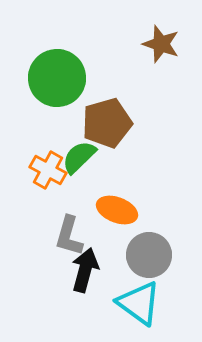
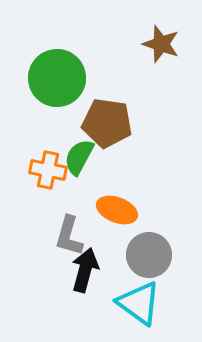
brown pentagon: rotated 24 degrees clockwise
green semicircle: rotated 18 degrees counterclockwise
orange cross: rotated 18 degrees counterclockwise
